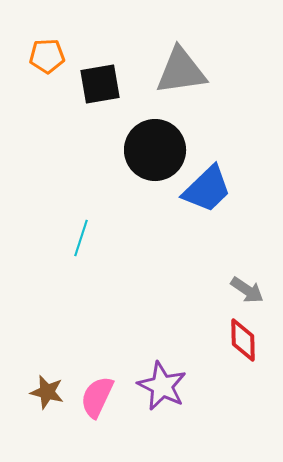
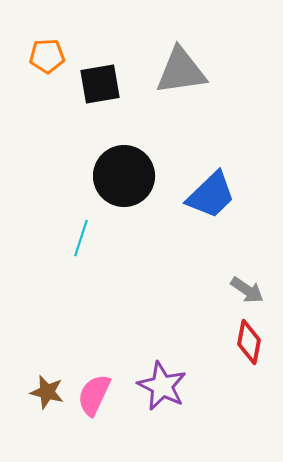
black circle: moved 31 px left, 26 px down
blue trapezoid: moved 4 px right, 6 px down
red diamond: moved 6 px right, 2 px down; rotated 12 degrees clockwise
pink semicircle: moved 3 px left, 2 px up
